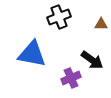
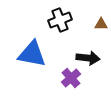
black cross: moved 1 px right, 3 px down
black arrow: moved 4 px left, 2 px up; rotated 30 degrees counterclockwise
purple cross: rotated 18 degrees counterclockwise
